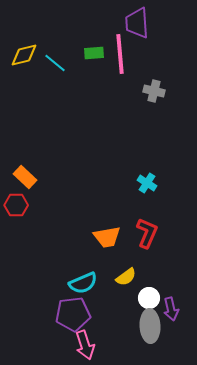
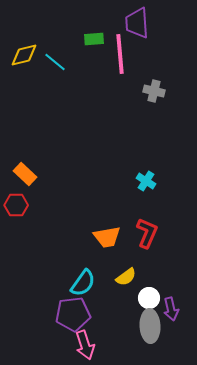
green rectangle: moved 14 px up
cyan line: moved 1 px up
orange rectangle: moved 3 px up
cyan cross: moved 1 px left, 2 px up
cyan semicircle: rotated 32 degrees counterclockwise
